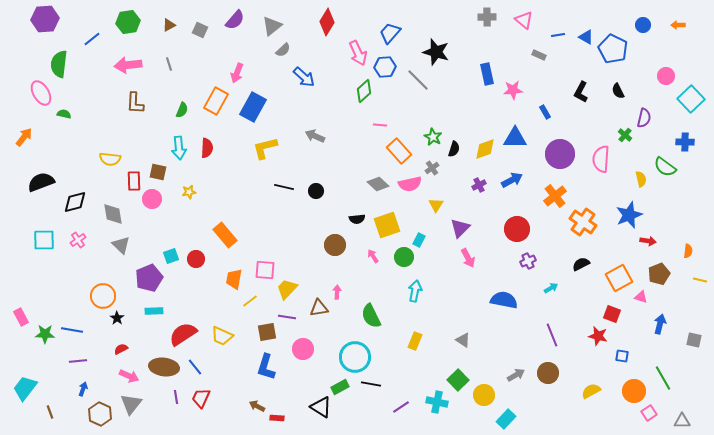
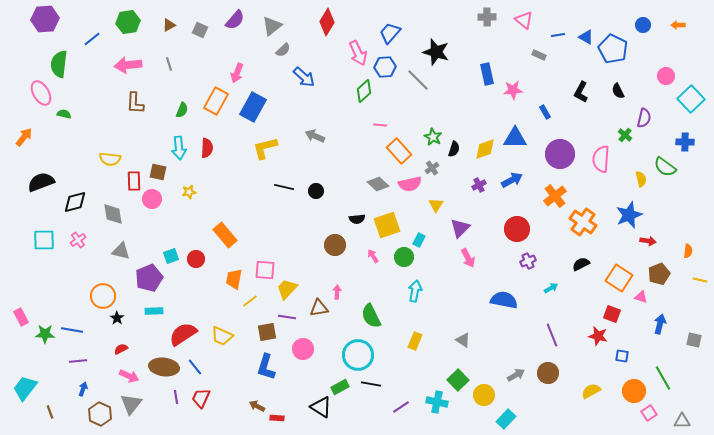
gray triangle at (121, 245): moved 6 px down; rotated 30 degrees counterclockwise
orange square at (619, 278): rotated 28 degrees counterclockwise
cyan circle at (355, 357): moved 3 px right, 2 px up
